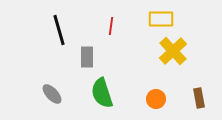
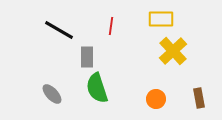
black line: rotated 44 degrees counterclockwise
green semicircle: moved 5 px left, 5 px up
